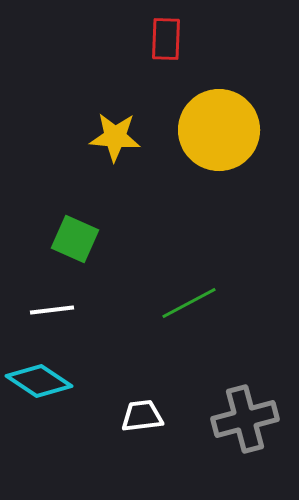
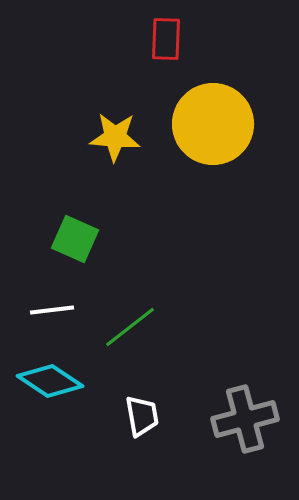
yellow circle: moved 6 px left, 6 px up
green line: moved 59 px left, 24 px down; rotated 10 degrees counterclockwise
cyan diamond: moved 11 px right
white trapezoid: rotated 87 degrees clockwise
